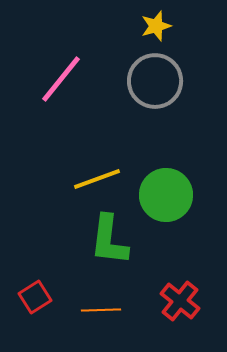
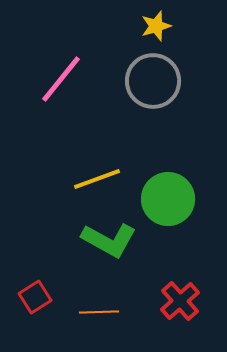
gray circle: moved 2 px left
green circle: moved 2 px right, 4 px down
green L-shape: rotated 68 degrees counterclockwise
red cross: rotated 9 degrees clockwise
orange line: moved 2 px left, 2 px down
